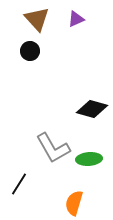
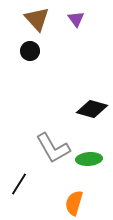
purple triangle: rotated 42 degrees counterclockwise
